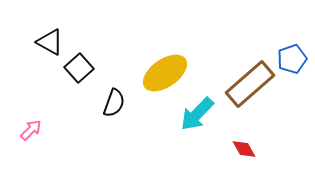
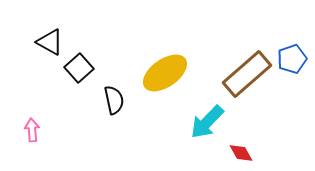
brown rectangle: moved 3 px left, 10 px up
black semicircle: moved 3 px up; rotated 32 degrees counterclockwise
cyan arrow: moved 10 px right, 8 px down
pink arrow: moved 1 px right; rotated 50 degrees counterclockwise
red diamond: moved 3 px left, 4 px down
